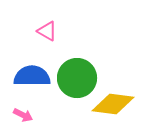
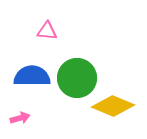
pink triangle: rotated 25 degrees counterclockwise
yellow diamond: moved 2 px down; rotated 15 degrees clockwise
pink arrow: moved 3 px left, 3 px down; rotated 42 degrees counterclockwise
